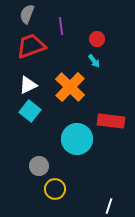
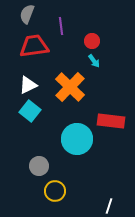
red circle: moved 5 px left, 2 px down
red trapezoid: moved 3 px right; rotated 12 degrees clockwise
yellow circle: moved 2 px down
